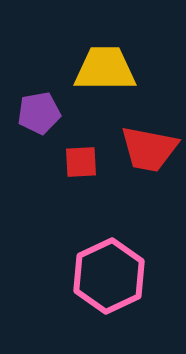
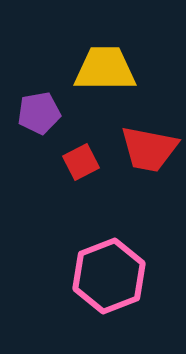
red square: rotated 24 degrees counterclockwise
pink hexagon: rotated 4 degrees clockwise
